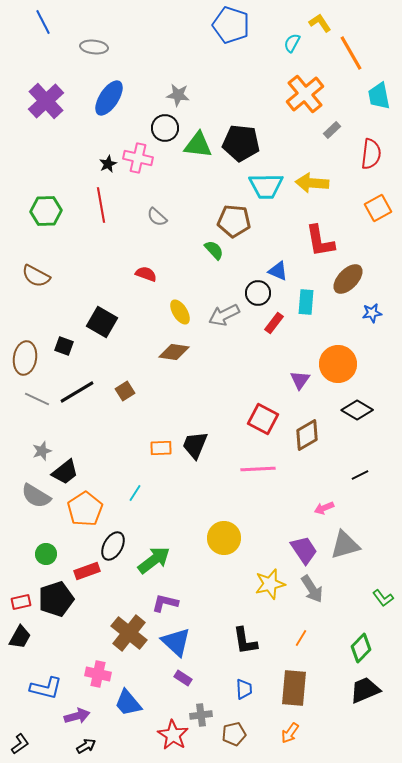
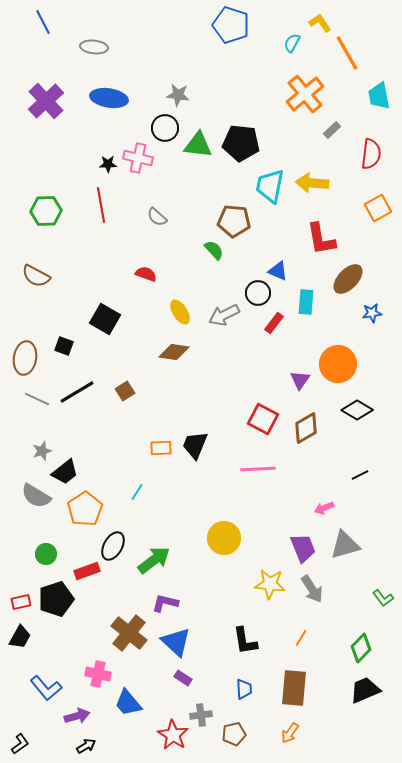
orange line at (351, 53): moved 4 px left
blue ellipse at (109, 98): rotated 66 degrees clockwise
black star at (108, 164): rotated 24 degrees clockwise
cyan trapezoid at (266, 186): moved 4 px right; rotated 102 degrees clockwise
red L-shape at (320, 241): moved 1 px right, 2 px up
black square at (102, 322): moved 3 px right, 3 px up
brown diamond at (307, 435): moved 1 px left, 7 px up
cyan line at (135, 493): moved 2 px right, 1 px up
purple trapezoid at (304, 550): moved 1 px left, 2 px up; rotated 12 degrees clockwise
yellow star at (270, 584): rotated 20 degrees clockwise
blue L-shape at (46, 688): rotated 36 degrees clockwise
